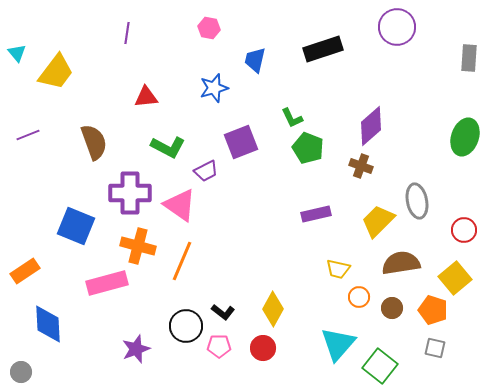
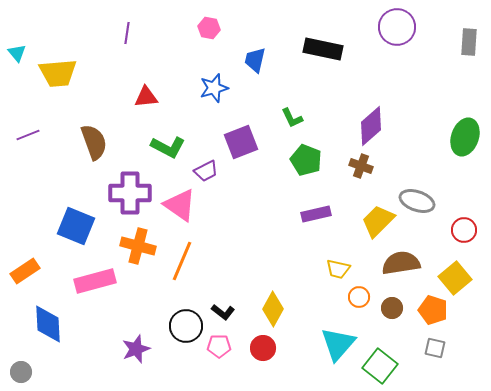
black rectangle at (323, 49): rotated 30 degrees clockwise
gray rectangle at (469, 58): moved 16 px up
yellow trapezoid at (56, 72): moved 2 px right, 1 px down; rotated 48 degrees clockwise
green pentagon at (308, 148): moved 2 px left, 12 px down
gray ellipse at (417, 201): rotated 60 degrees counterclockwise
pink rectangle at (107, 283): moved 12 px left, 2 px up
